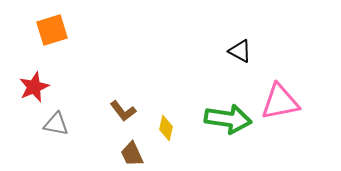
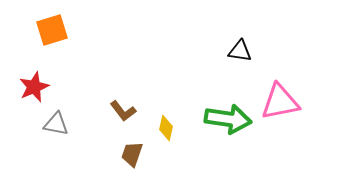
black triangle: rotated 20 degrees counterclockwise
brown trapezoid: rotated 44 degrees clockwise
